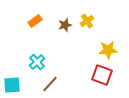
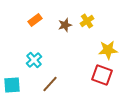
orange rectangle: moved 1 px up
cyan cross: moved 3 px left, 2 px up
